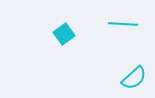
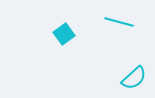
cyan line: moved 4 px left, 2 px up; rotated 12 degrees clockwise
